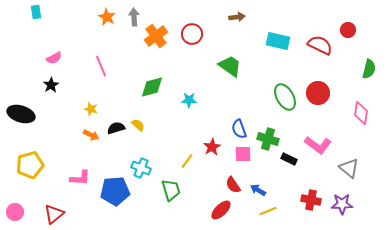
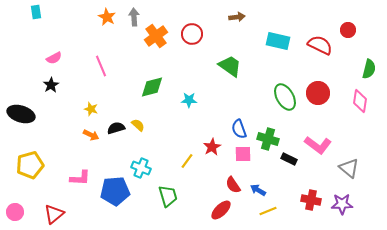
pink diamond at (361, 113): moved 1 px left, 12 px up
green trapezoid at (171, 190): moved 3 px left, 6 px down
